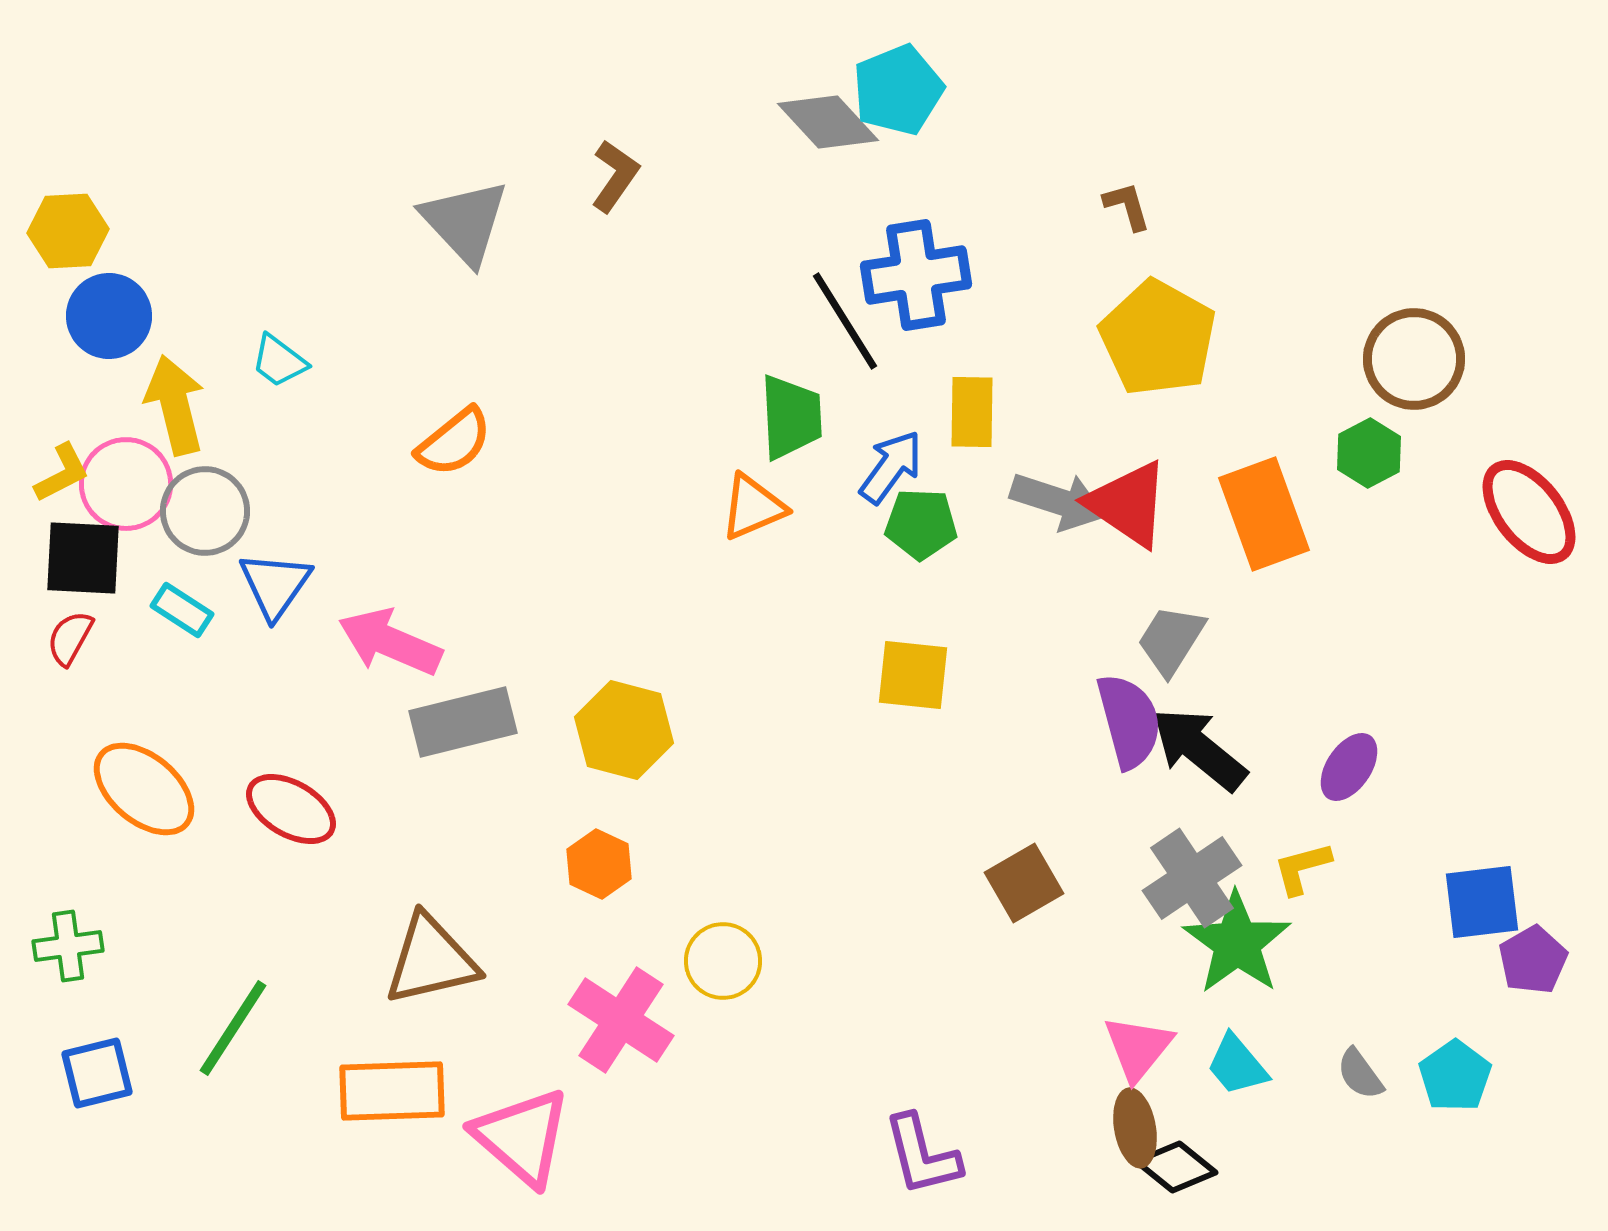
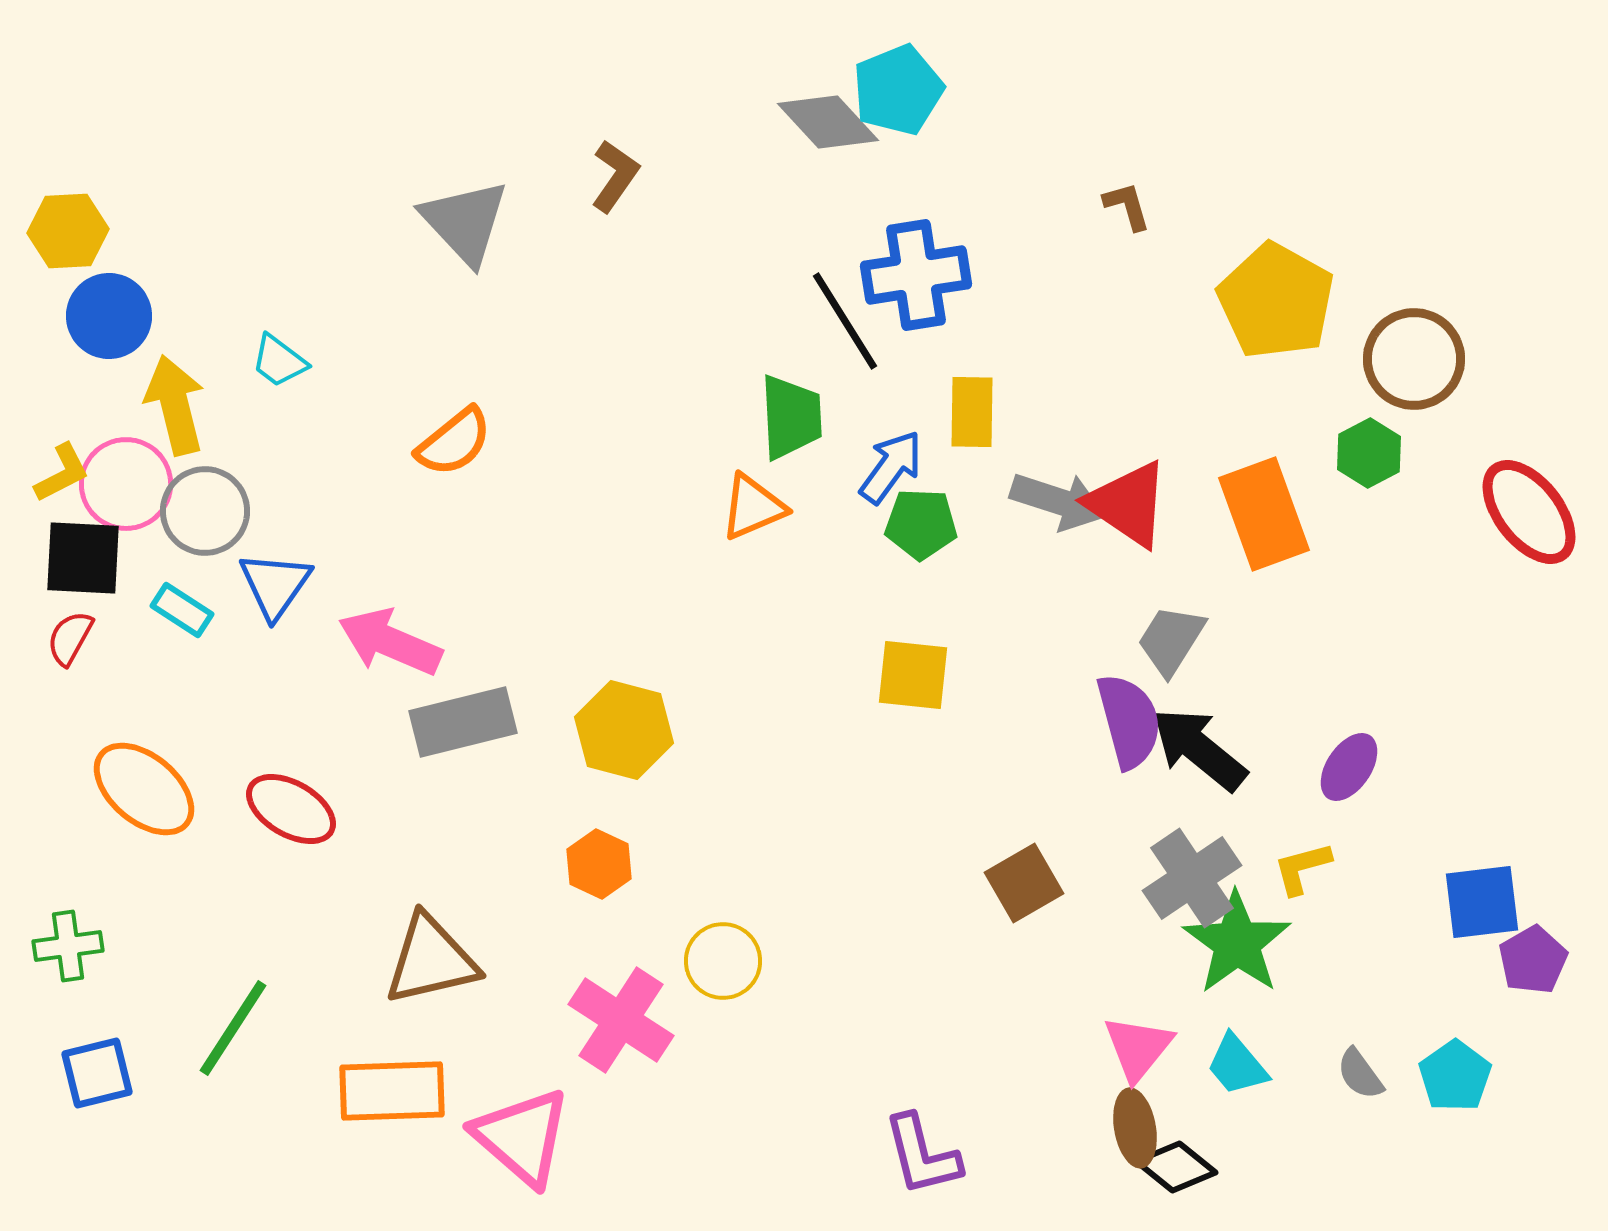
yellow pentagon at (1158, 338): moved 118 px right, 37 px up
